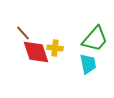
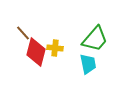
red diamond: rotated 32 degrees clockwise
